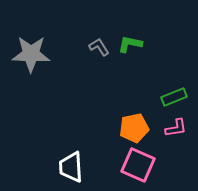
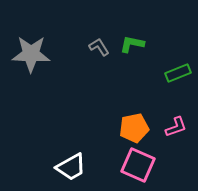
green L-shape: moved 2 px right
green rectangle: moved 4 px right, 24 px up
pink L-shape: moved 1 px up; rotated 10 degrees counterclockwise
white trapezoid: rotated 116 degrees counterclockwise
